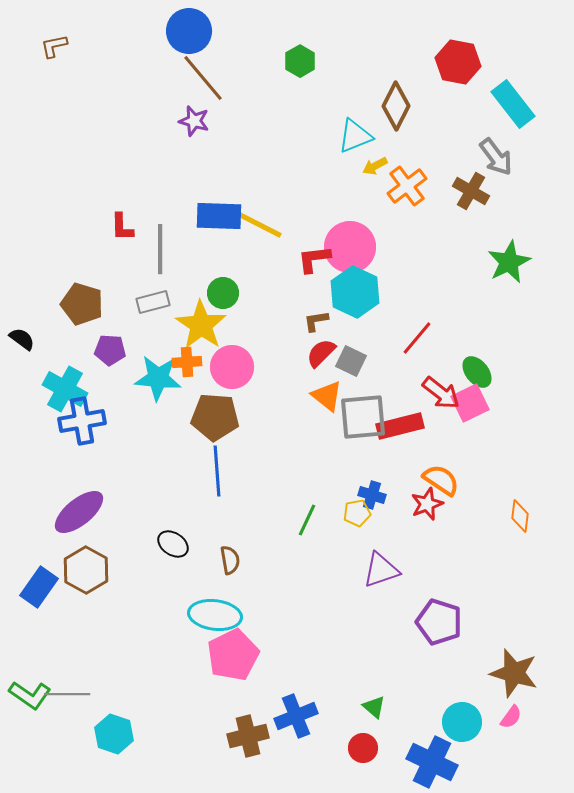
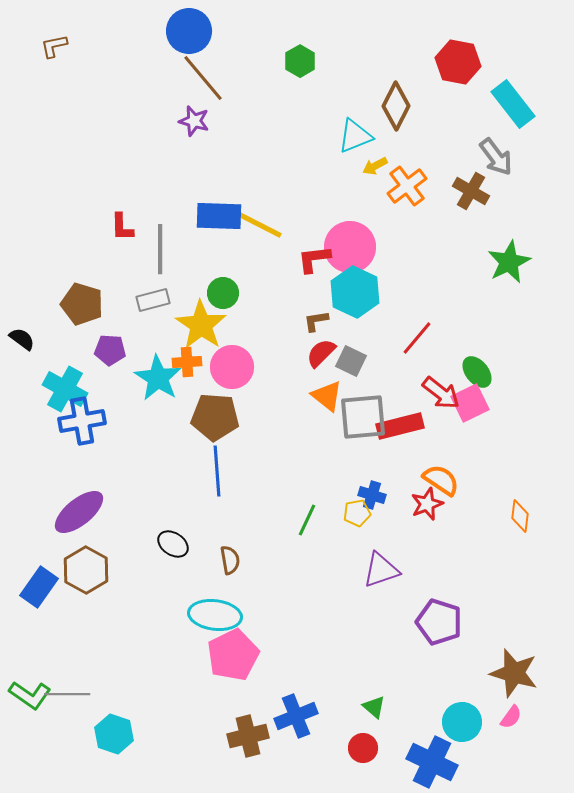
gray rectangle at (153, 302): moved 2 px up
cyan star at (158, 378): rotated 27 degrees clockwise
